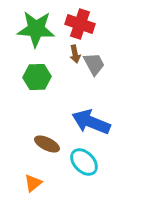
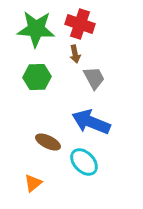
gray trapezoid: moved 14 px down
brown ellipse: moved 1 px right, 2 px up
